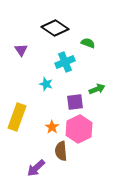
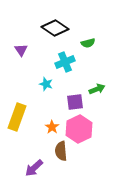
green semicircle: rotated 144 degrees clockwise
purple arrow: moved 2 px left
